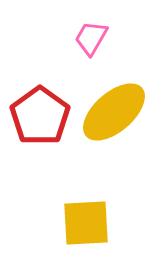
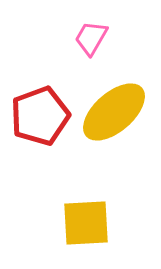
red pentagon: rotated 16 degrees clockwise
